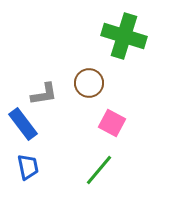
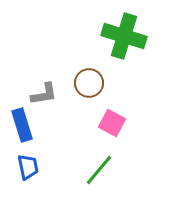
blue rectangle: moved 1 px left, 1 px down; rotated 20 degrees clockwise
